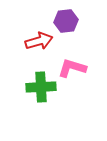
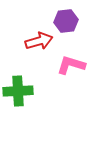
pink L-shape: moved 1 px left, 3 px up
green cross: moved 23 px left, 4 px down
